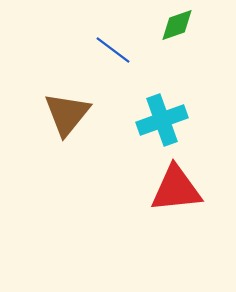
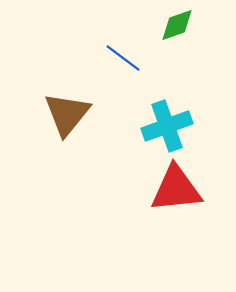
blue line: moved 10 px right, 8 px down
cyan cross: moved 5 px right, 6 px down
